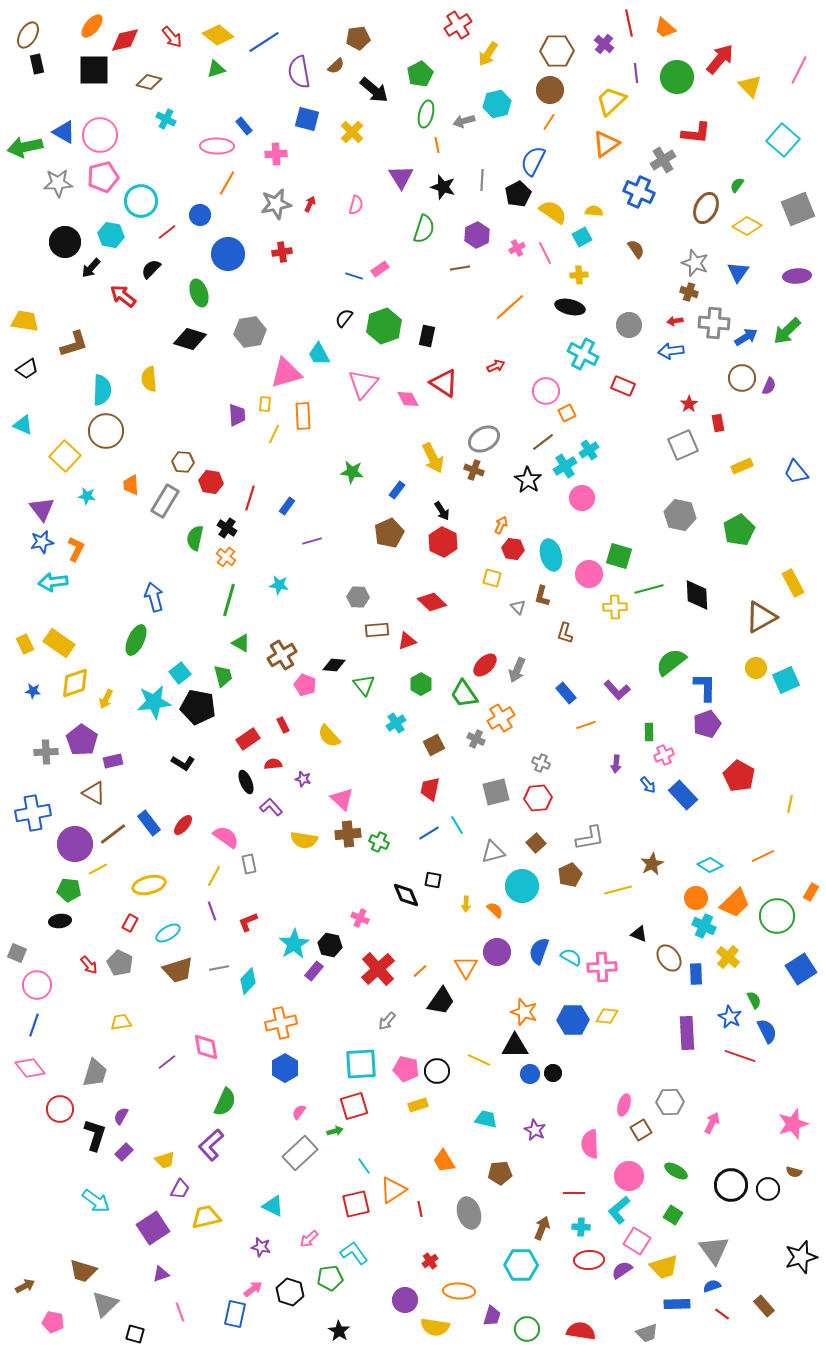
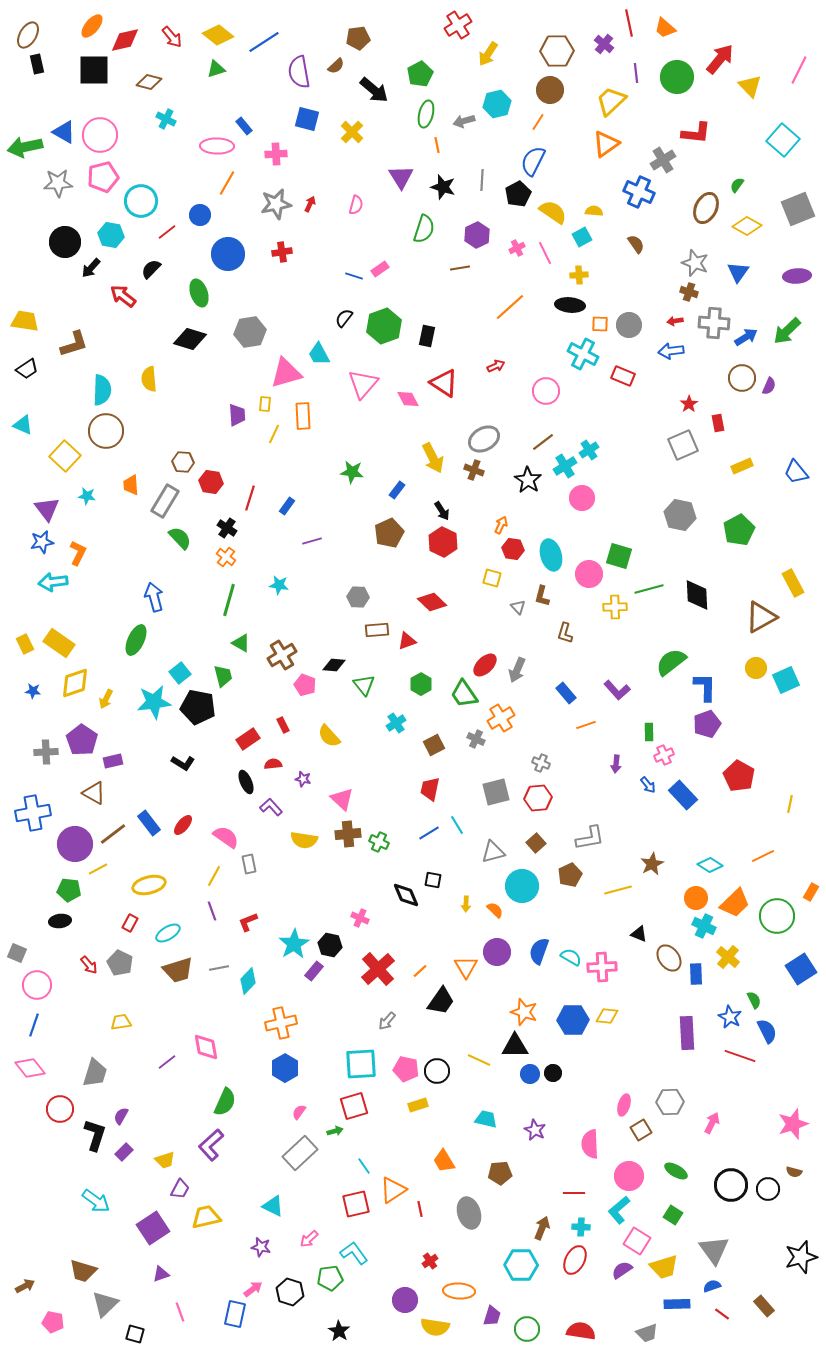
orange line at (549, 122): moved 11 px left
brown semicircle at (636, 249): moved 5 px up
black ellipse at (570, 307): moved 2 px up; rotated 8 degrees counterclockwise
red rectangle at (623, 386): moved 10 px up
orange square at (567, 413): moved 33 px right, 89 px up; rotated 30 degrees clockwise
purple triangle at (42, 509): moved 5 px right
green semicircle at (195, 538): moved 15 px left; rotated 125 degrees clockwise
orange L-shape at (76, 549): moved 2 px right, 4 px down
red ellipse at (589, 1260): moved 14 px left; rotated 60 degrees counterclockwise
